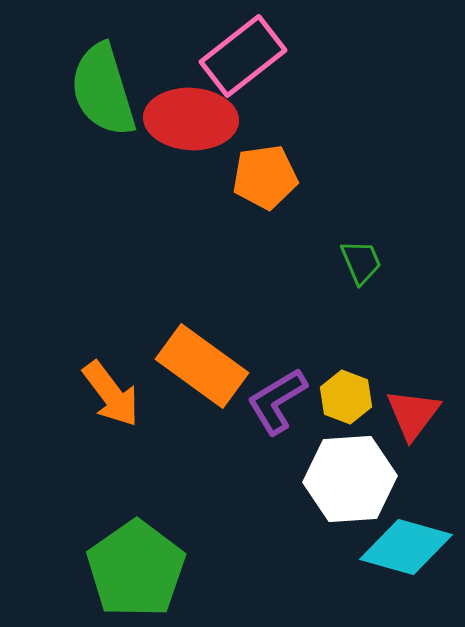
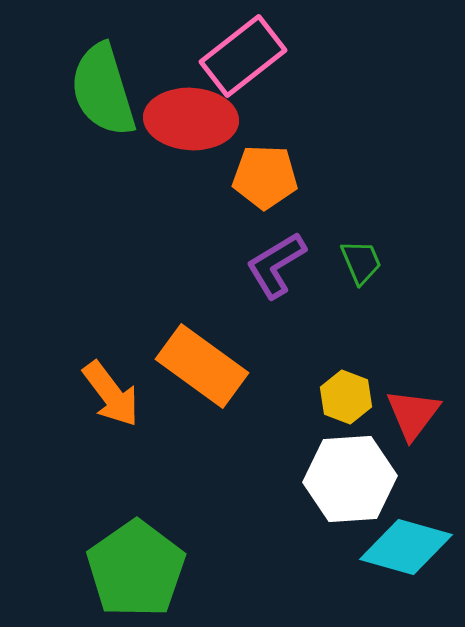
orange pentagon: rotated 10 degrees clockwise
purple L-shape: moved 1 px left, 136 px up
